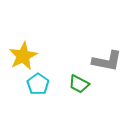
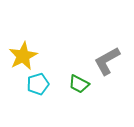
gray L-shape: rotated 140 degrees clockwise
cyan pentagon: rotated 20 degrees clockwise
